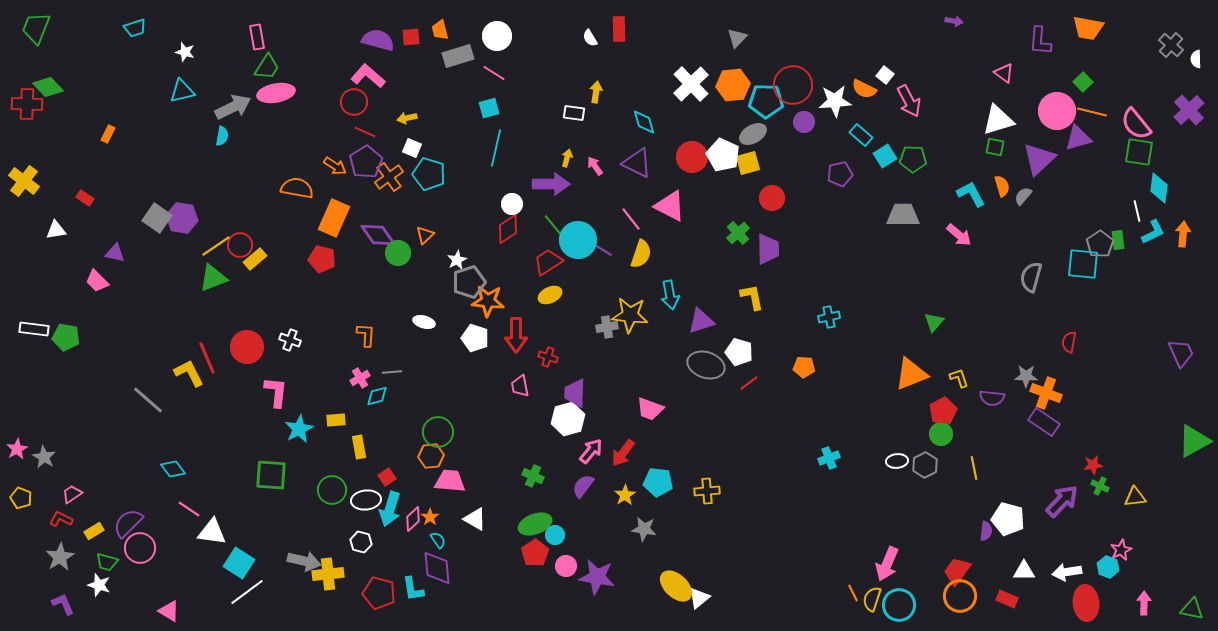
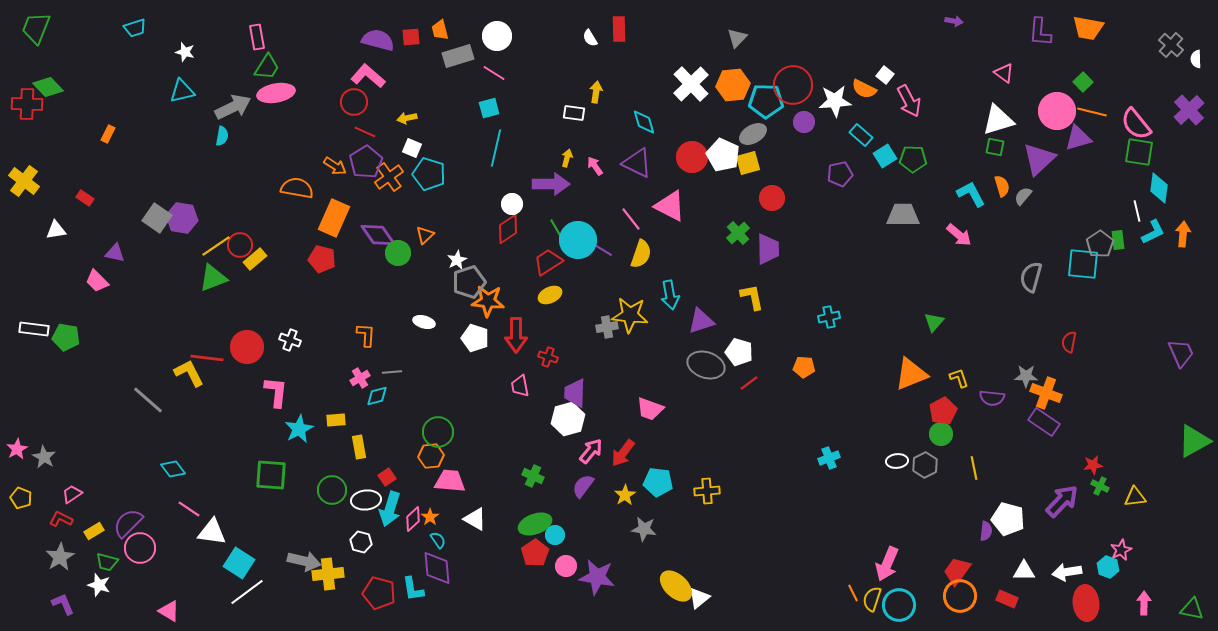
purple L-shape at (1040, 41): moved 9 px up
green line at (553, 225): moved 4 px right, 5 px down; rotated 10 degrees clockwise
red line at (207, 358): rotated 60 degrees counterclockwise
